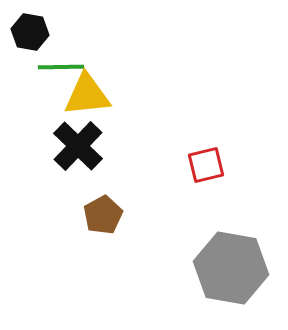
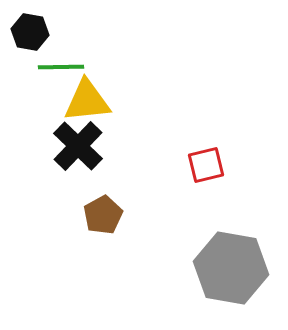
yellow triangle: moved 6 px down
